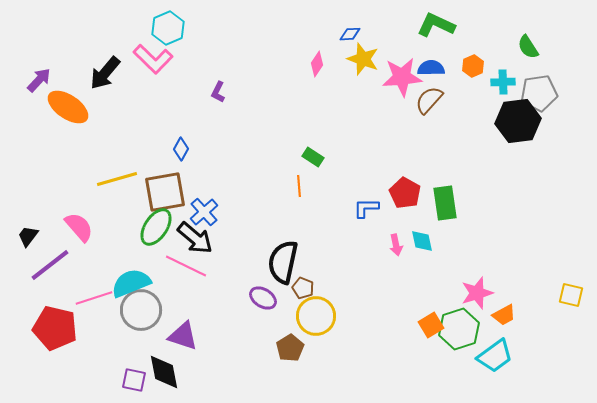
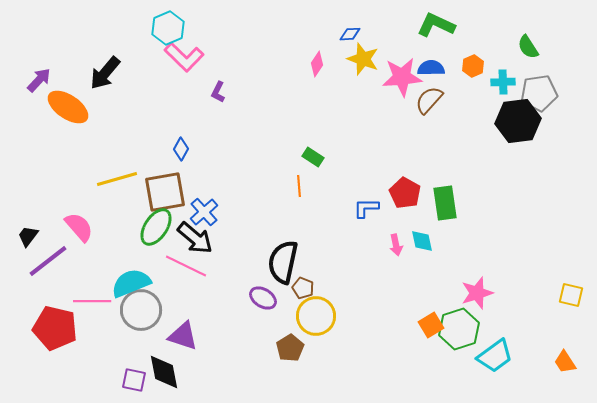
pink L-shape at (153, 59): moved 31 px right, 2 px up
purple line at (50, 265): moved 2 px left, 4 px up
pink line at (94, 298): moved 2 px left, 3 px down; rotated 18 degrees clockwise
orange trapezoid at (504, 315): moved 61 px right, 47 px down; rotated 85 degrees clockwise
